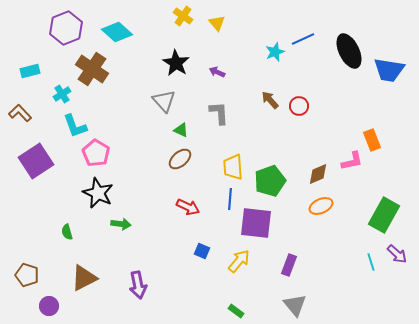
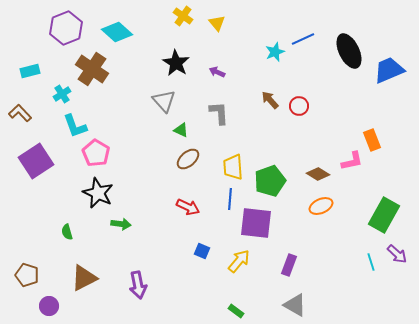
blue trapezoid at (389, 70): rotated 148 degrees clockwise
brown ellipse at (180, 159): moved 8 px right
brown diamond at (318, 174): rotated 55 degrees clockwise
gray triangle at (295, 305): rotated 20 degrees counterclockwise
